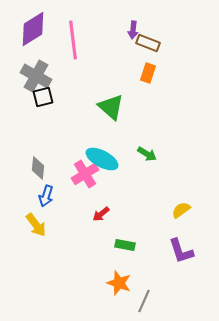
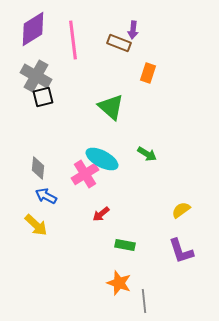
brown rectangle: moved 29 px left
blue arrow: rotated 100 degrees clockwise
yellow arrow: rotated 10 degrees counterclockwise
gray line: rotated 30 degrees counterclockwise
